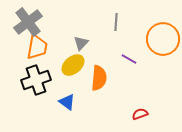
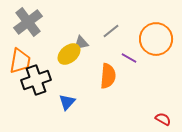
gray line: moved 5 px left, 9 px down; rotated 48 degrees clockwise
orange circle: moved 7 px left
gray triangle: rotated 35 degrees clockwise
orange trapezoid: moved 17 px left, 14 px down
purple line: moved 1 px up
yellow ellipse: moved 4 px left, 11 px up
orange semicircle: moved 9 px right, 2 px up
blue triangle: rotated 36 degrees clockwise
red semicircle: moved 23 px right, 5 px down; rotated 49 degrees clockwise
